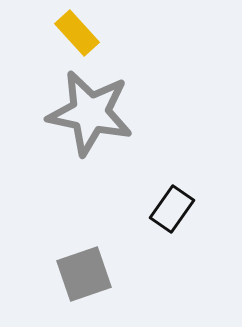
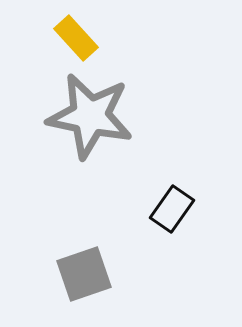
yellow rectangle: moved 1 px left, 5 px down
gray star: moved 3 px down
